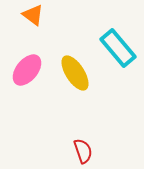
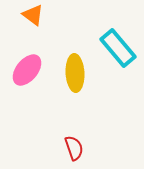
yellow ellipse: rotated 30 degrees clockwise
red semicircle: moved 9 px left, 3 px up
